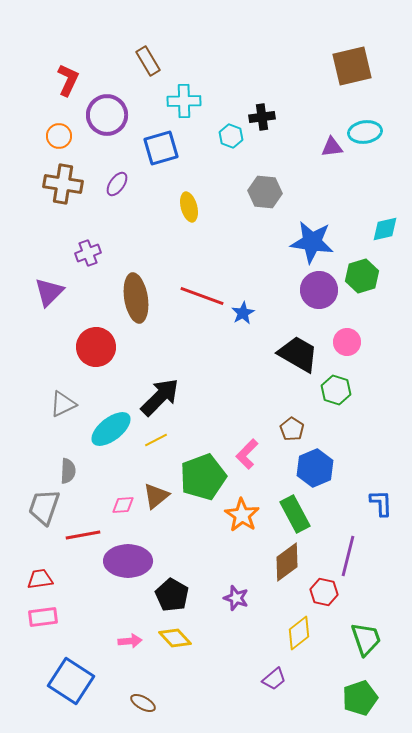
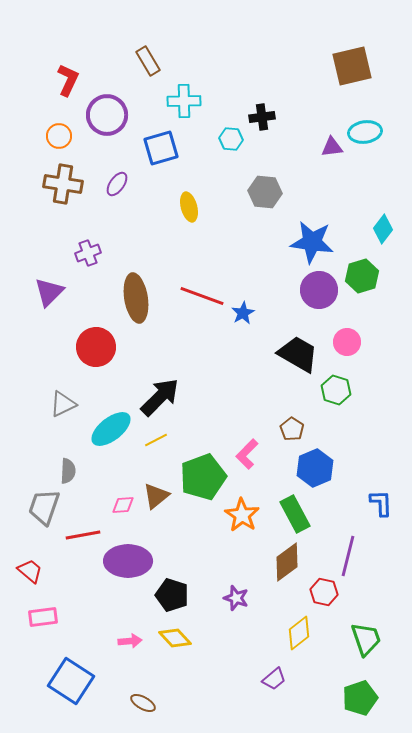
cyan hexagon at (231, 136): moved 3 px down; rotated 15 degrees counterclockwise
cyan diamond at (385, 229): moved 2 px left; rotated 40 degrees counterclockwise
red trapezoid at (40, 579): moved 10 px left, 8 px up; rotated 48 degrees clockwise
black pentagon at (172, 595): rotated 12 degrees counterclockwise
